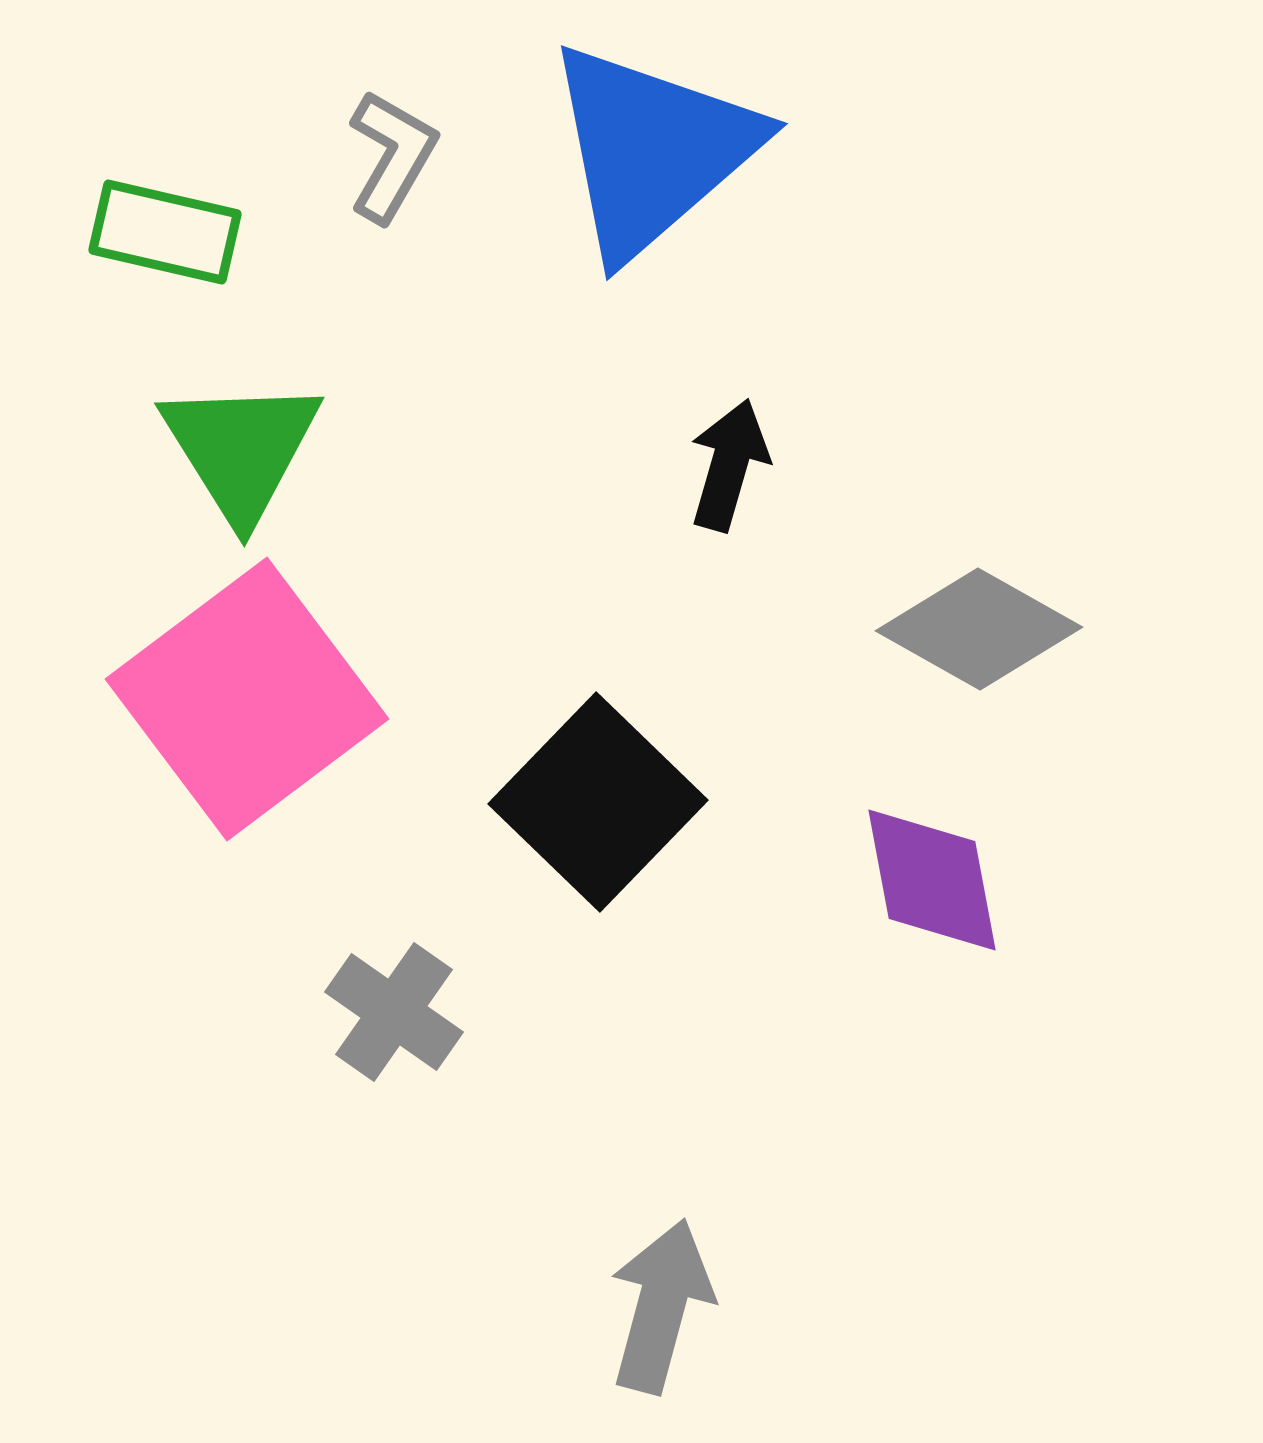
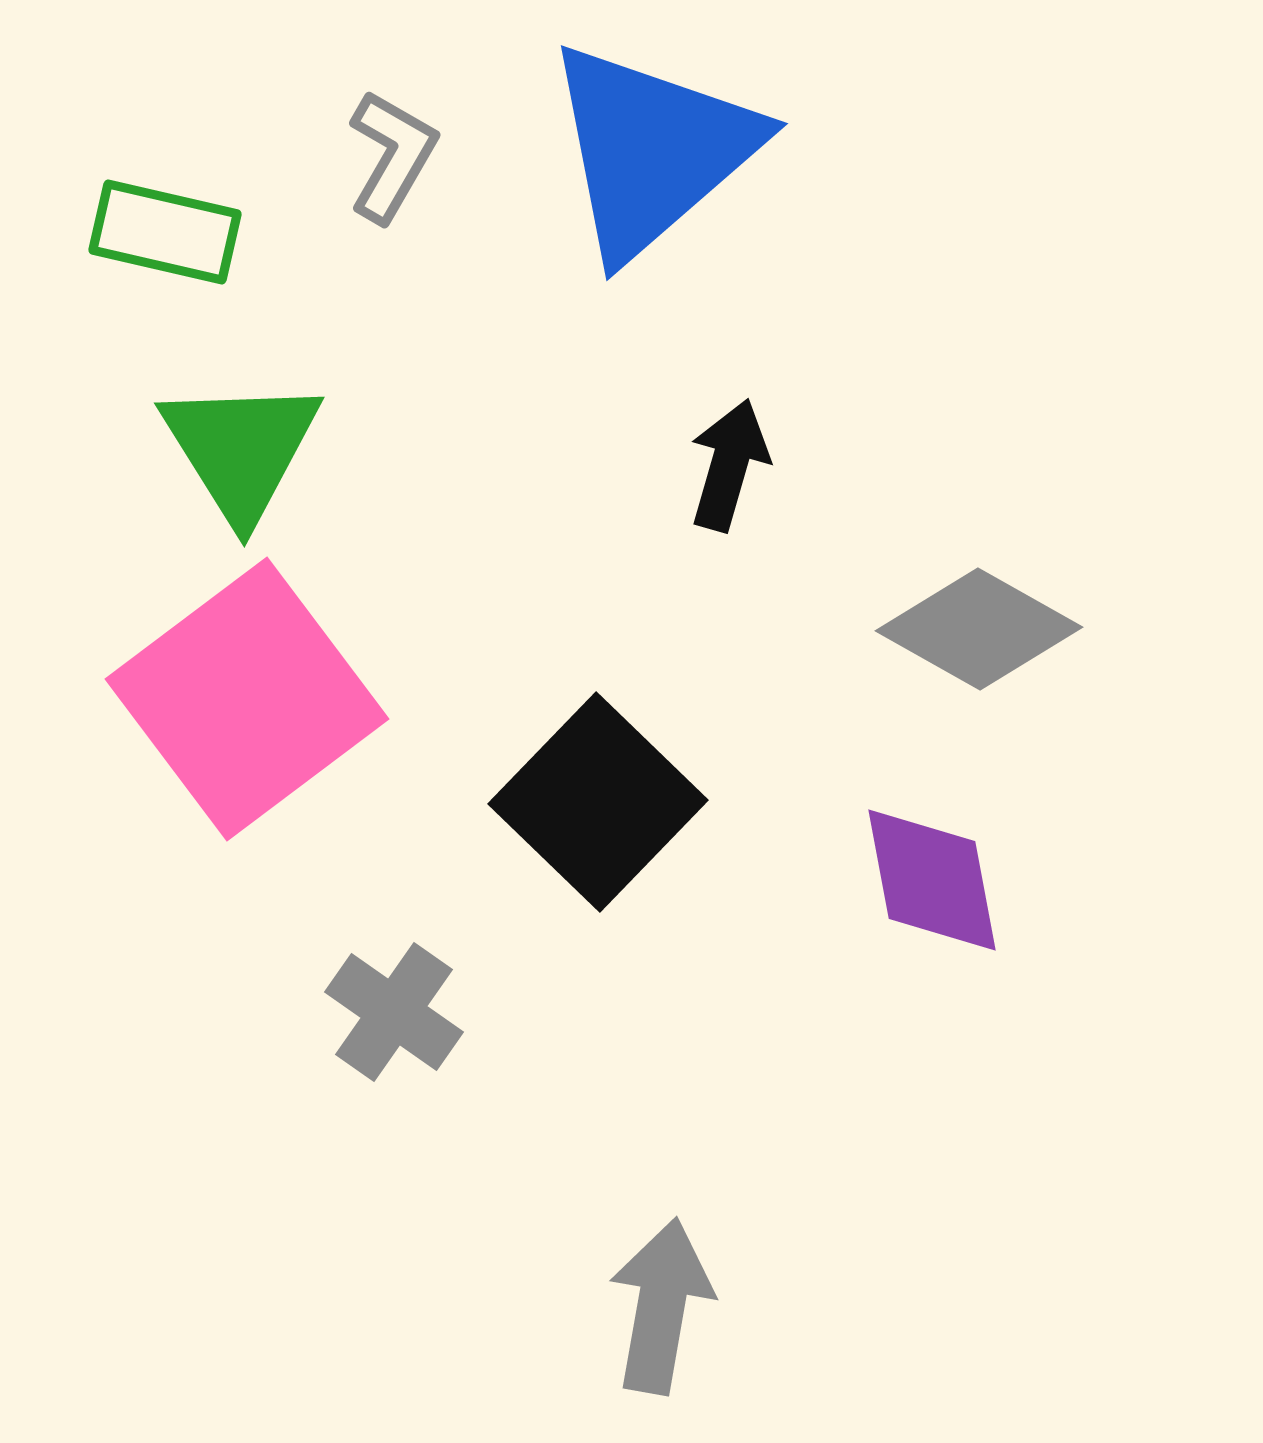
gray arrow: rotated 5 degrees counterclockwise
